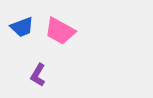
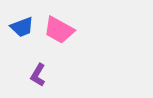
pink trapezoid: moved 1 px left, 1 px up
